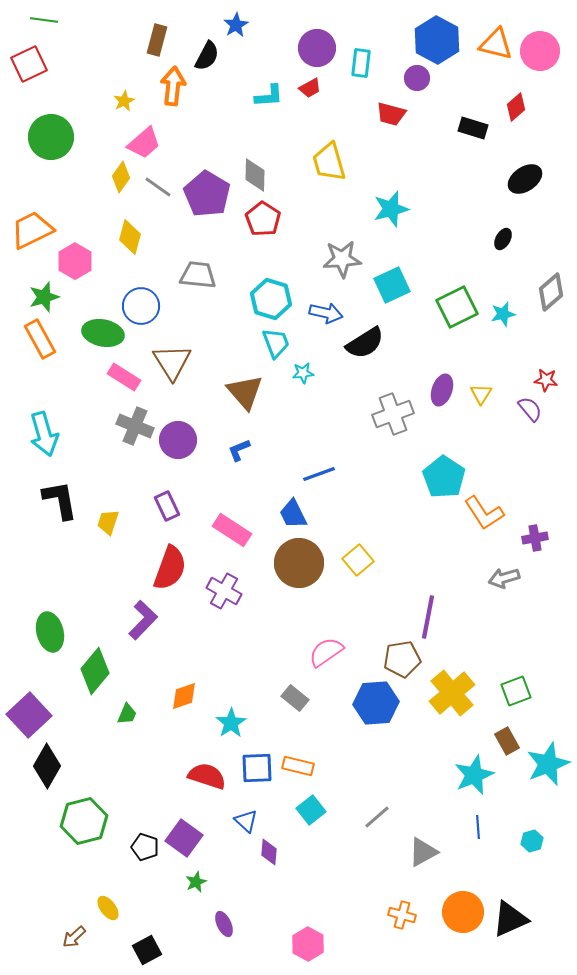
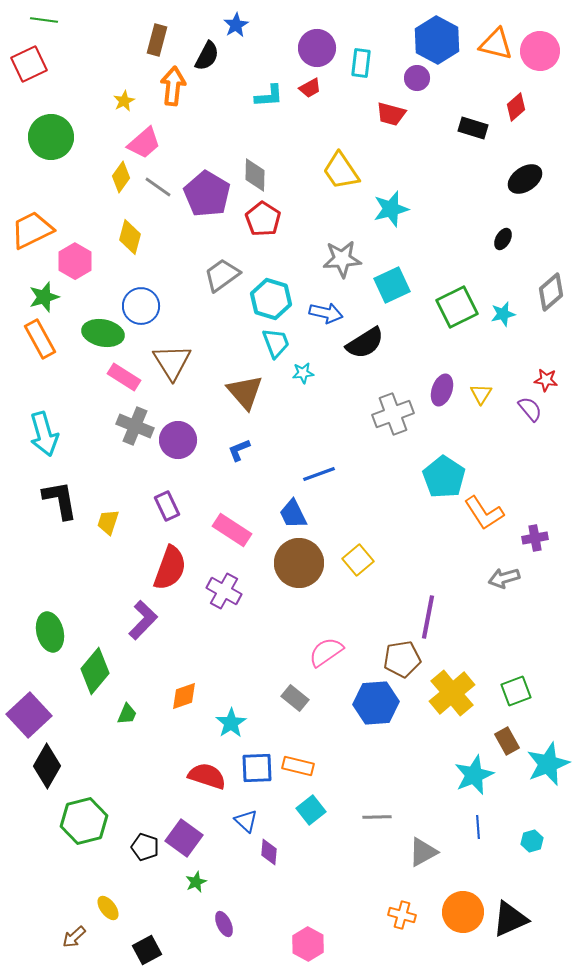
yellow trapezoid at (329, 162): moved 12 px right, 9 px down; rotated 18 degrees counterclockwise
gray trapezoid at (198, 275): moved 24 px right; rotated 42 degrees counterclockwise
gray line at (377, 817): rotated 40 degrees clockwise
